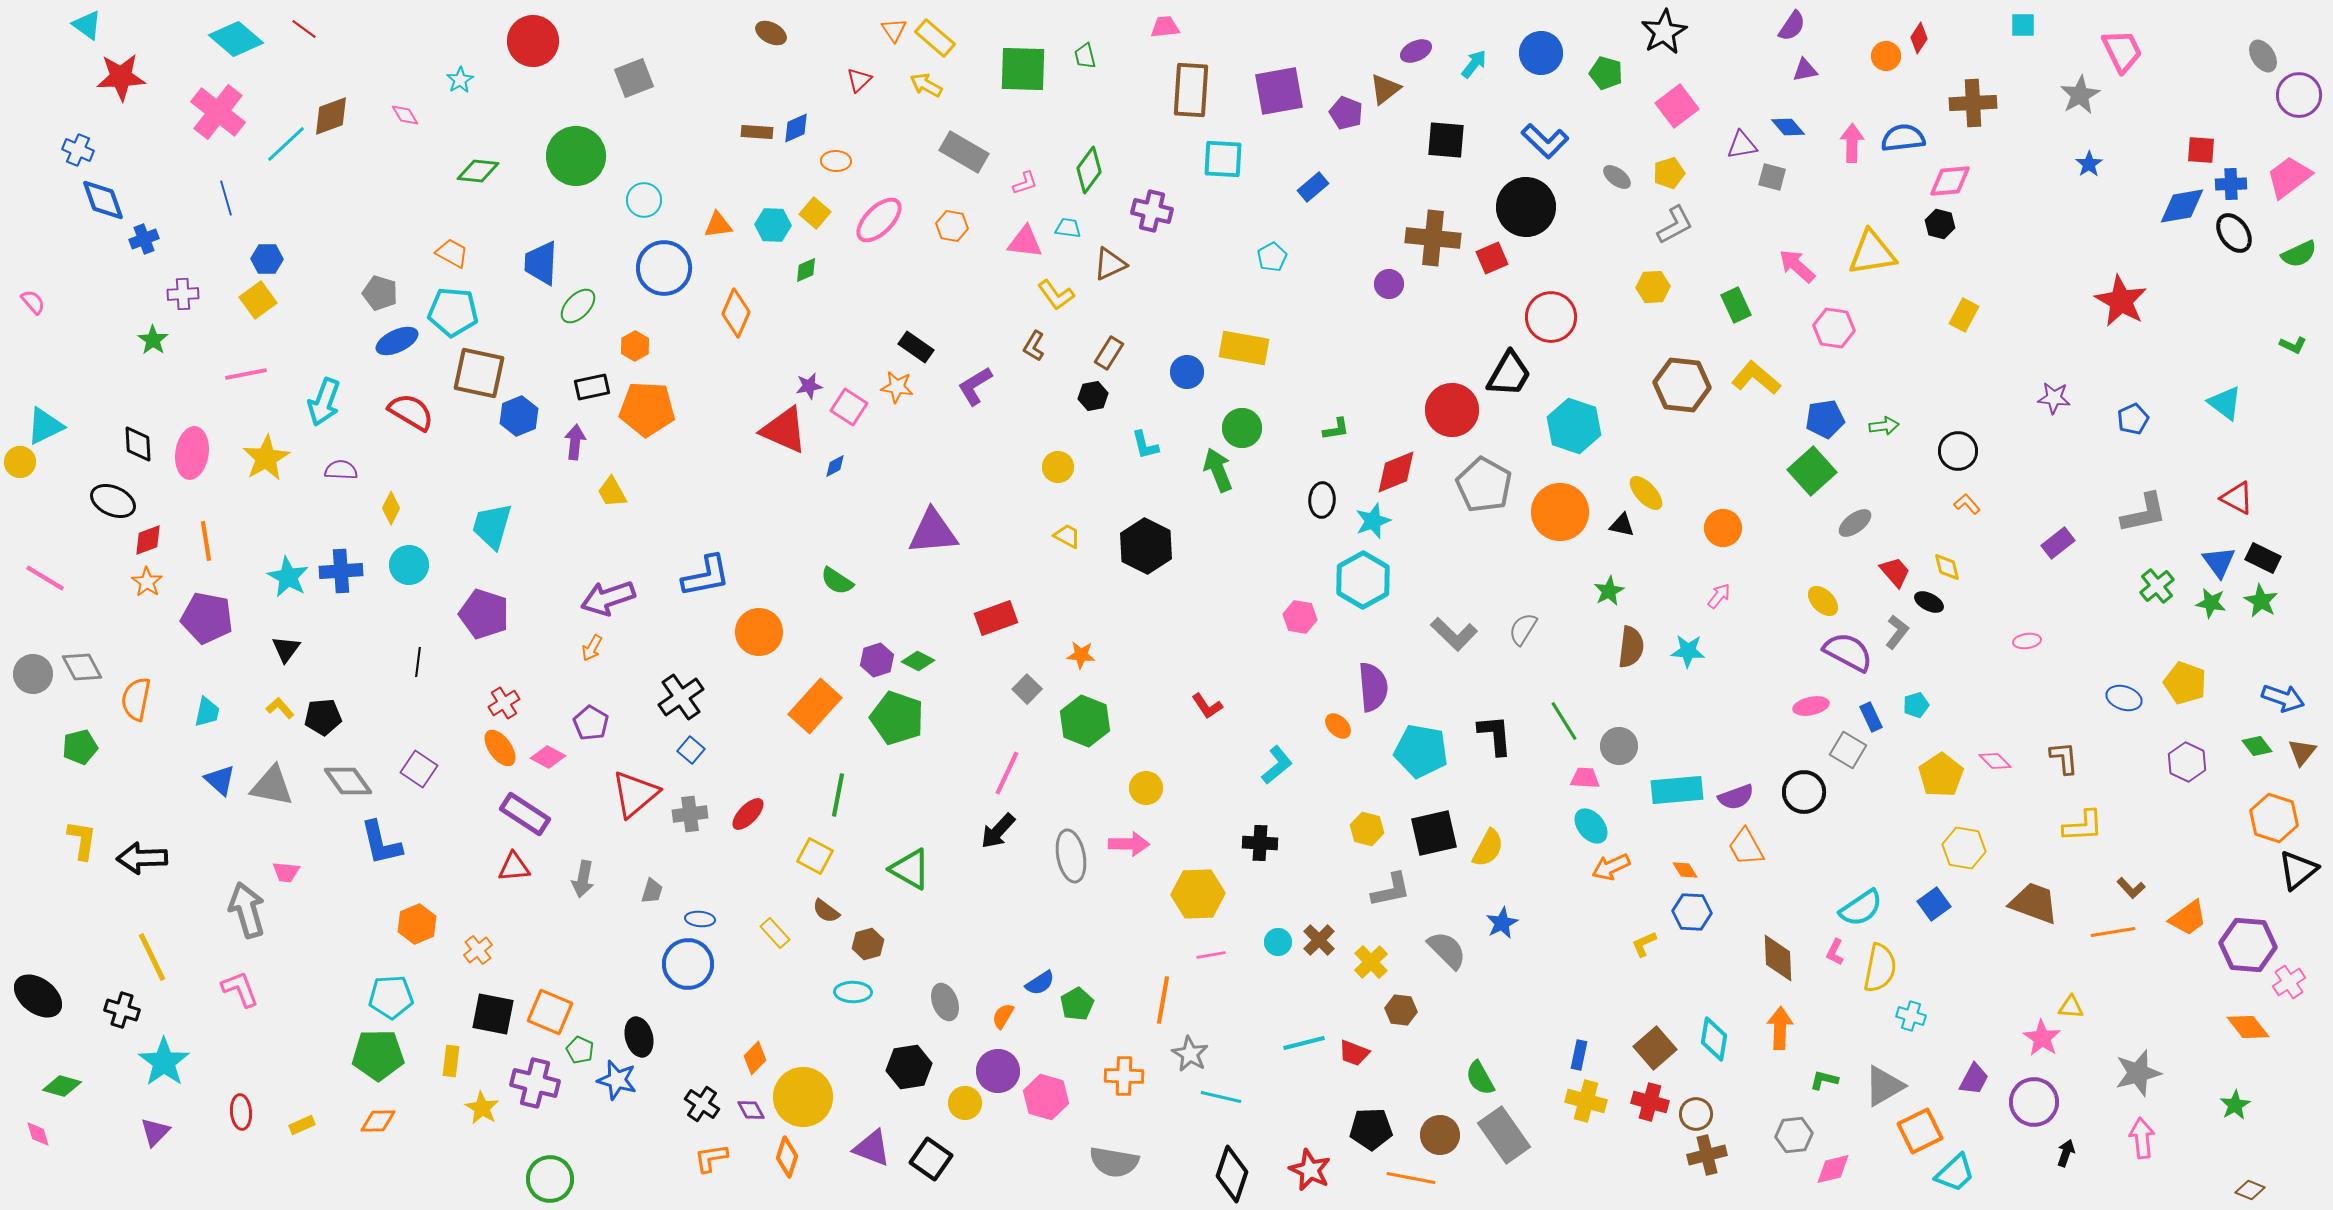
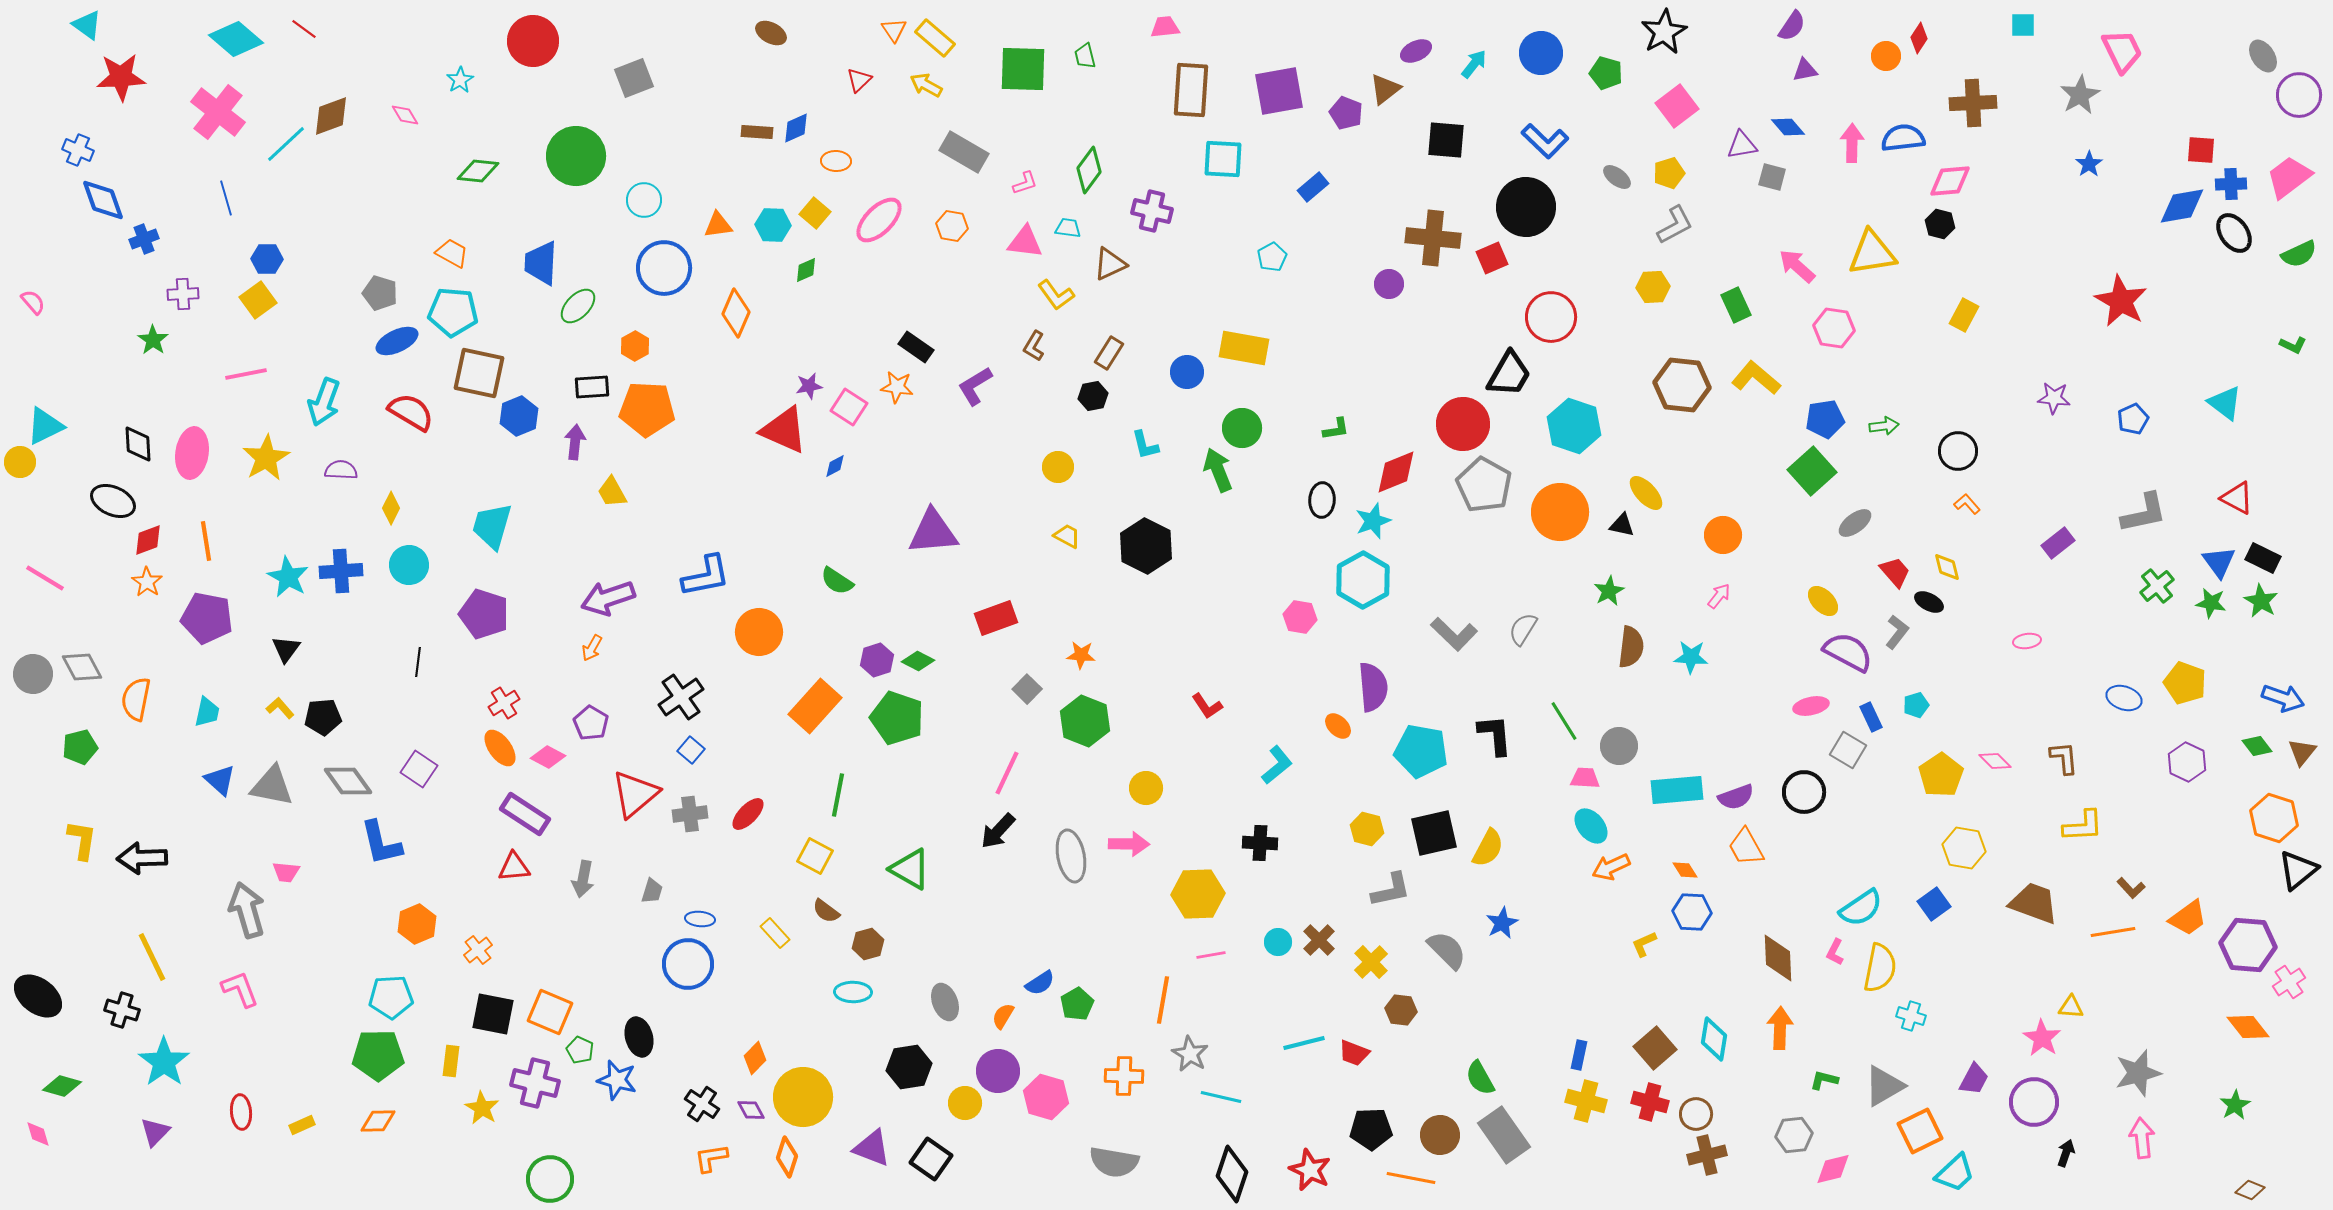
black rectangle at (592, 387): rotated 8 degrees clockwise
red circle at (1452, 410): moved 11 px right, 14 px down
orange circle at (1723, 528): moved 7 px down
cyan star at (1688, 651): moved 3 px right, 6 px down
